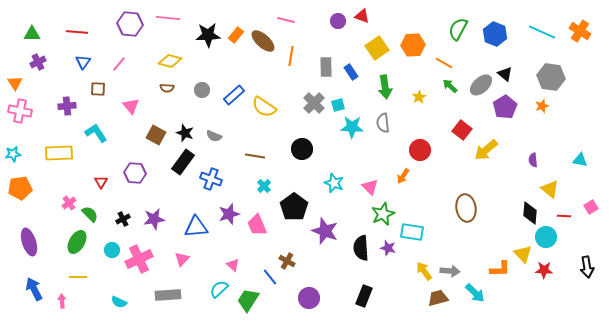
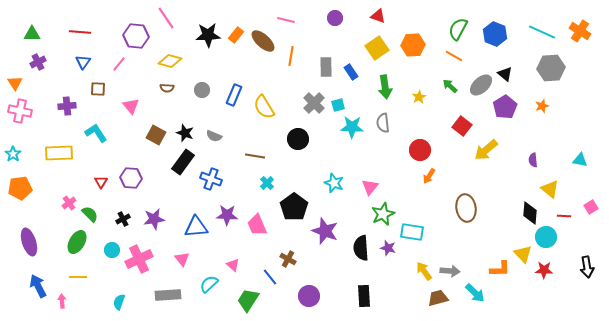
red triangle at (362, 16): moved 16 px right
pink line at (168, 18): moved 2 px left; rotated 50 degrees clockwise
purple circle at (338, 21): moved 3 px left, 3 px up
purple hexagon at (130, 24): moved 6 px right, 12 px down
red line at (77, 32): moved 3 px right
orange line at (444, 63): moved 10 px right, 7 px up
gray hexagon at (551, 77): moved 9 px up; rotated 12 degrees counterclockwise
blue rectangle at (234, 95): rotated 25 degrees counterclockwise
yellow semicircle at (264, 107): rotated 25 degrees clockwise
red square at (462, 130): moved 4 px up
black circle at (302, 149): moved 4 px left, 10 px up
cyan star at (13, 154): rotated 28 degrees counterclockwise
purple hexagon at (135, 173): moved 4 px left, 5 px down
orange arrow at (403, 176): moved 26 px right
cyan cross at (264, 186): moved 3 px right, 3 px up
pink triangle at (370, 187): rotated 24 degrees clockwise
purple star at (229, 214): moved 2 px left, 1 px down; rotated 20 degrees clockwise
pink triangle at (182, 259): rotated 21 degrees counterclockwise
brown cross at (287, 261): moved 1 px right, 2 px up
blue arrow at (34, 289): moved 4 px right, 3 px up
cyan semicircle at (219, 289): moved 10 px left, 5 px up
black rectangle at (364, 296): rotated 25 degrees counterclockwise
purple circle at (309, 298): moved 2 px up
cyan semicircle at (119, 302): rotated 84 degrees clockwise
